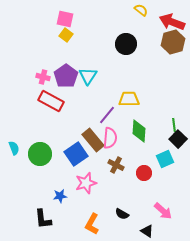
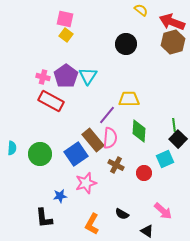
cyan semicircle: moved 2 px left; rotated 24 degrees clockwise
black L-shape: moved 1 px right, 1 px up
